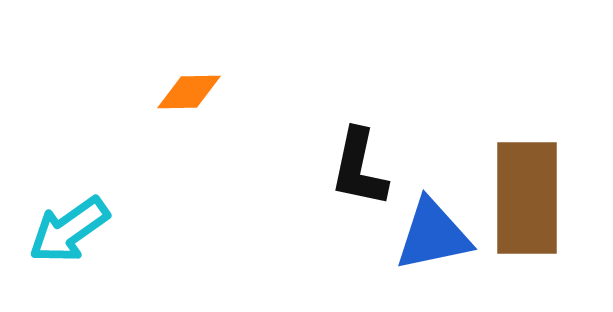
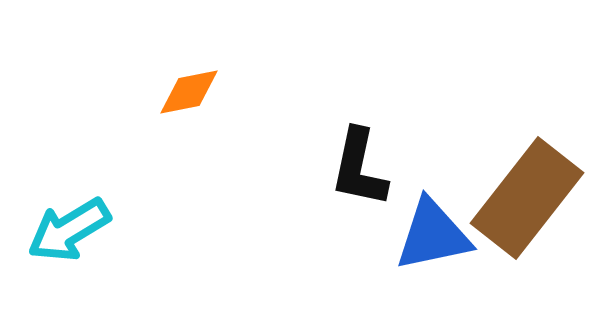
orange diamond: rotated 10 degrees counterclockwise
brown rectangle: rotated 38 degrees clockwise
cyan arrow: rotated 4 degrees clockwise
